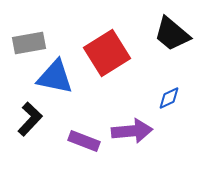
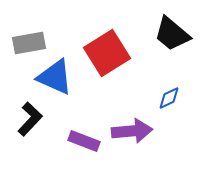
blue triangle: rotated 12 degrees clockwise
